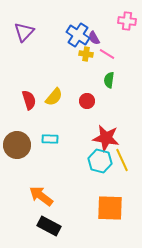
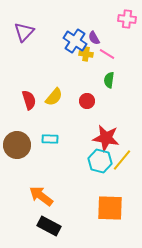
pink cross: moved 2 px up
blue cross: moved 3 px left, 6 px down
yellow line: rotated 65 degrees clockwise
